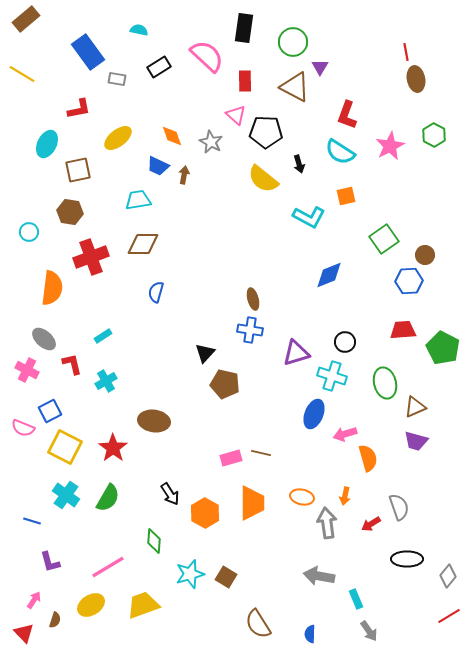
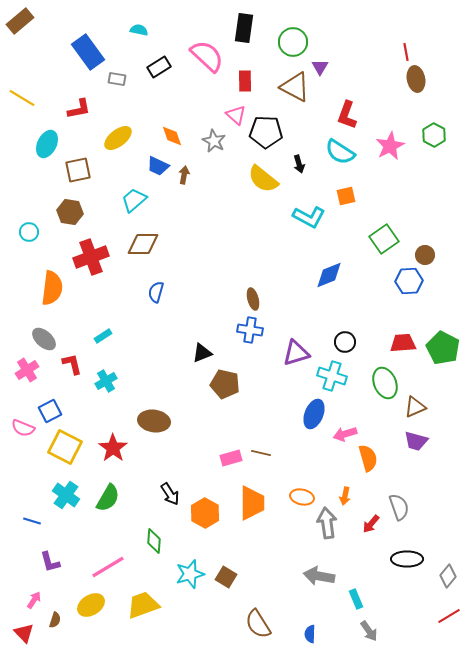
brown rectangle at (26, 19): moved 6 px left, 2 px down
yellow line at (22, 74): moved 24 px down
gray star at (211, 142): moved 3 px right, 1 px up
cyan trapezoid at (138, 200): moved 4 px left; rotated 32 degrees counterclockwise
red trapezoid at (403, 330): moved 13 px down
black triangle at (205, 353): moved 3 px left; rotated 25 degrees clockwise
pink cross at (27, 370): rotated 30 degrees clockwise
green ellipse at (385, 383): rotated 8 degrees counterclockwise
red arrow at (371, 524): rotated 18 degrees counterclockwise
